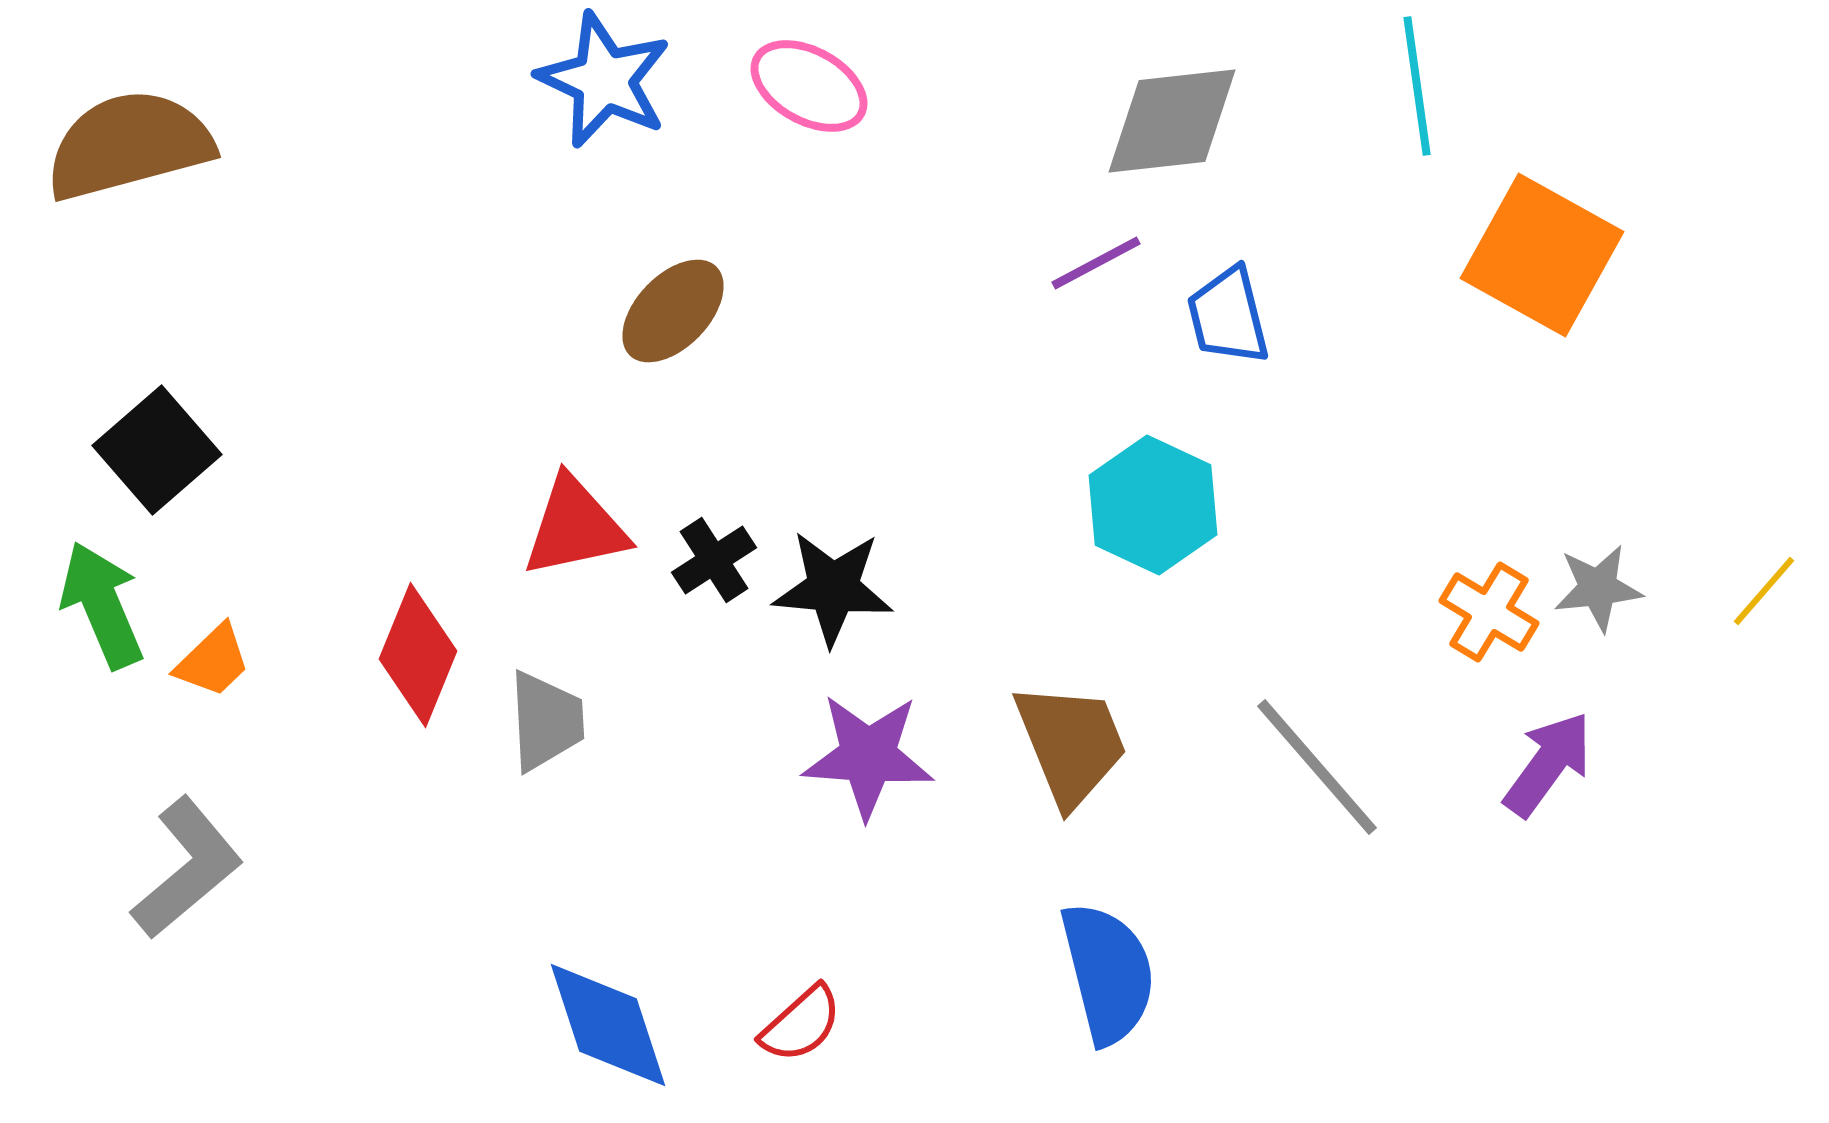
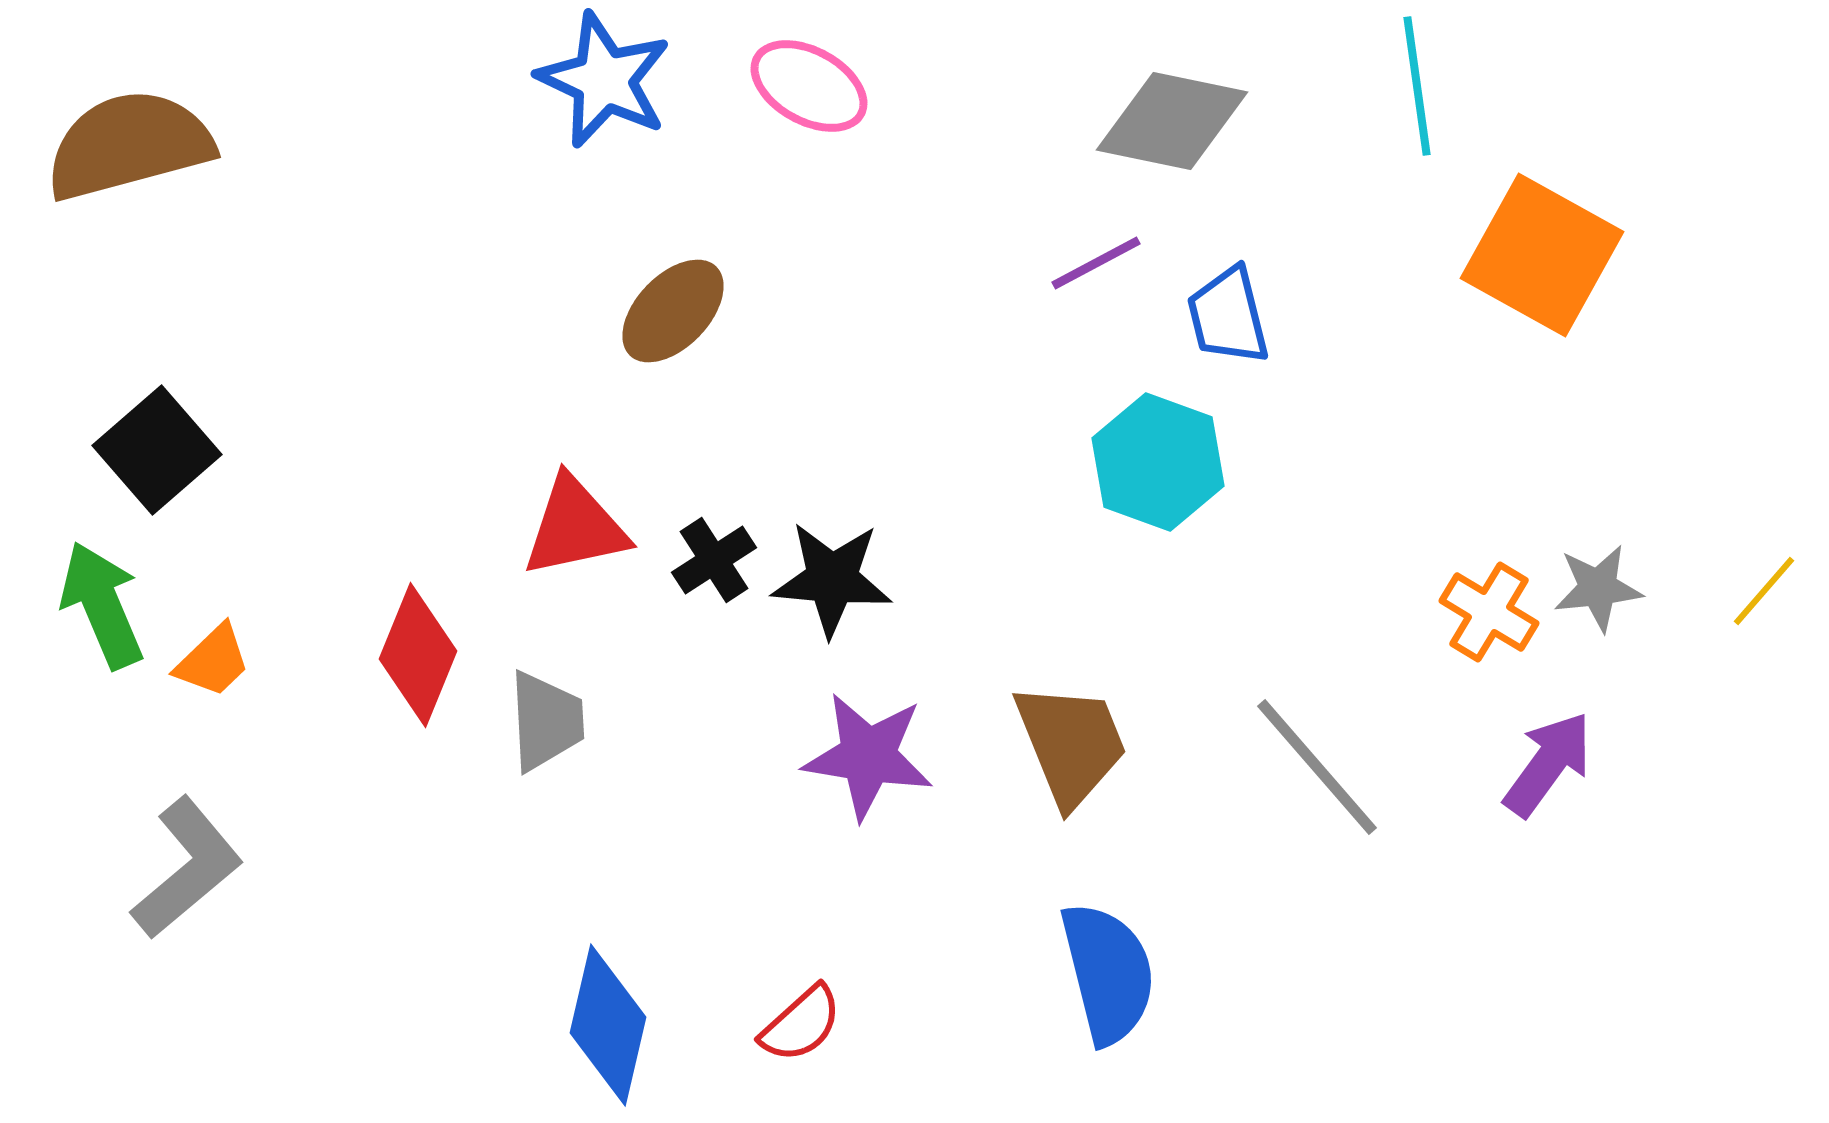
gray diamond: rotated 18 degrees clockwise
cyan hexagon: moved 5 px right, 43 px up; rotated 5 degrees counterclockwise
black star: moved 1 px left, 9 px up
purple star: rotated 5 degrees clockwise
blue diamond: rotated 31 degrees clockwise
